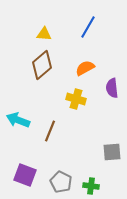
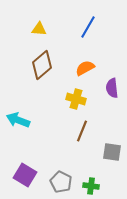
yellow triangle: moved 5 px left, 5 px up
brown line: moved 32 px right
gray square: rotated 12 degrees clockwise
purple square: rotated 10 degrees clockwise
